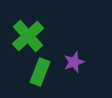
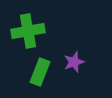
green cross: moved 5 px up; rotated 32 degrees clockwise
